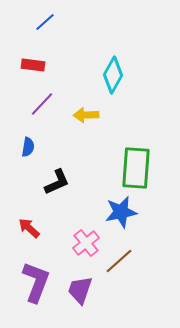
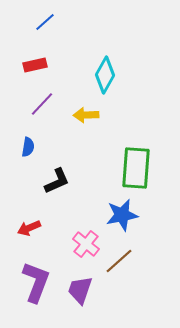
red rectangle: moved 2 px right; rotated 20 degrees counterclockwise
cyan diamond: moved 8 px left
black L-shape: moved 1 px up
blue star: moved 1 px right, 3 px down
red arrow: rotated 65 degrees counterclockwise
pink cross: moved 1 px down; rotated 12 degrees counterclockwise
